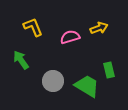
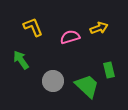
green trapezoid: rotated 12 degrees clockwise
